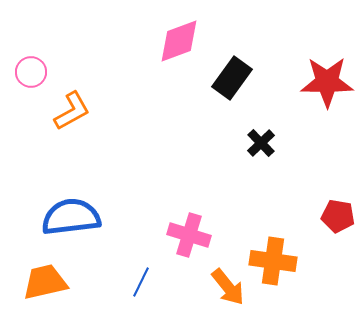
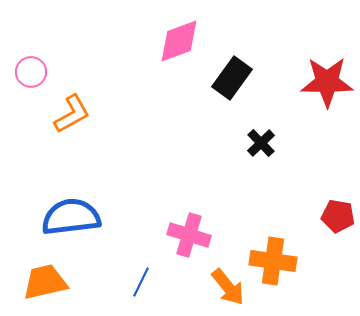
orange L-shape: moved 3 px down
